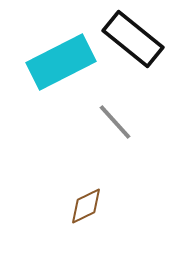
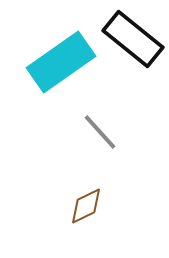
cyan rectangle: rotated 8 degrees counterclockwise
gray line: moved 15 px left, 10 px down
